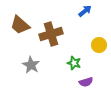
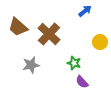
brown trapezoid: moved 2 px left, 2 px down
brown cross: moved 2 px left; rotated 30 degrees counterclockwise
yellow circle: moved 1 px right, 3 px up
gray star: rotated 30 degrees clockwise
purple semicircle: moved 4 px left; rotated 64 degrees clockwise
